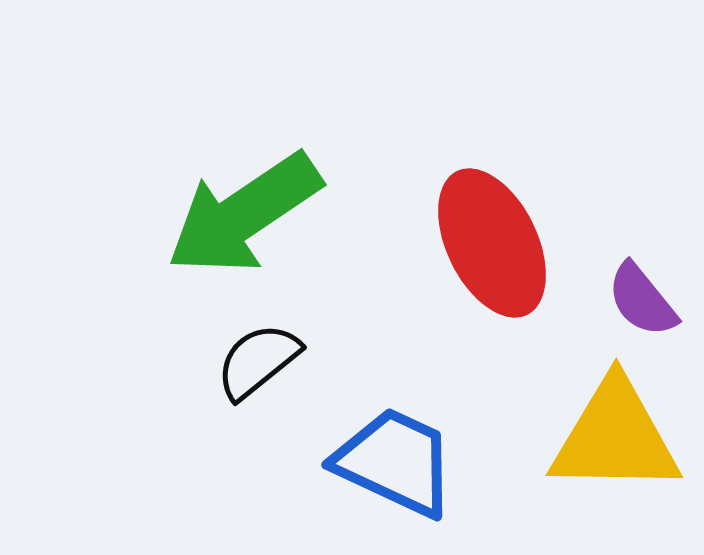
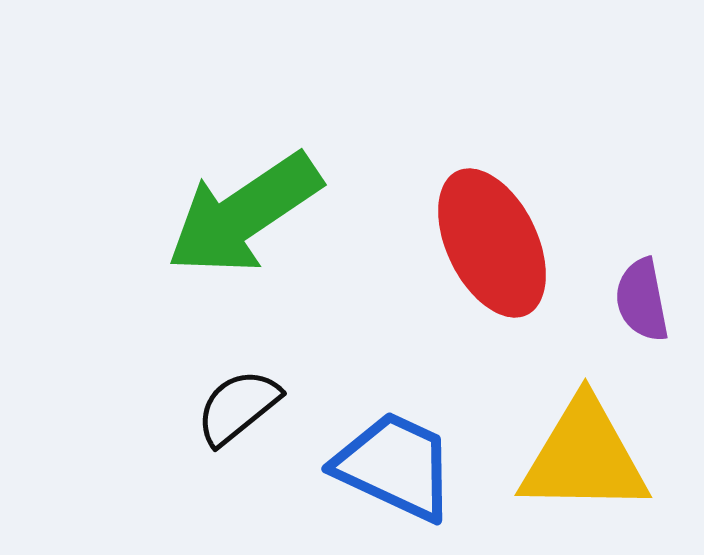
purple semicircle: rotated 28 degrees clockwise
black semicircle: moved 20 px left, 46 px down
yellow triangle: moved 31 px left, 20 px down
blue trapezoid: moved 4 px down
